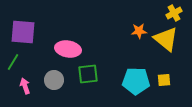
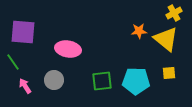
green line: rotated 66 degrees counterclockwise
green square: moved 14 px right, 7 px down
yellow square: moved 5 px right, 7 px up
pink arrow: rotated 14 degrees counterclockwise
